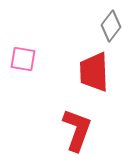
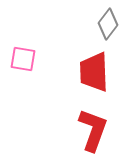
gray diamond: moved 3 px left, 2 px up
red L-shape: moved 16 px right
